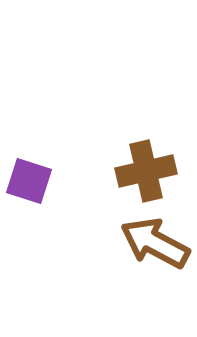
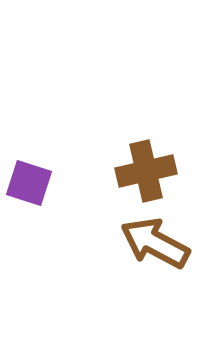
purple square: moved 2 px down
